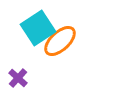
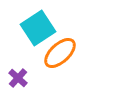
orange ellipse: moved 12 px down
